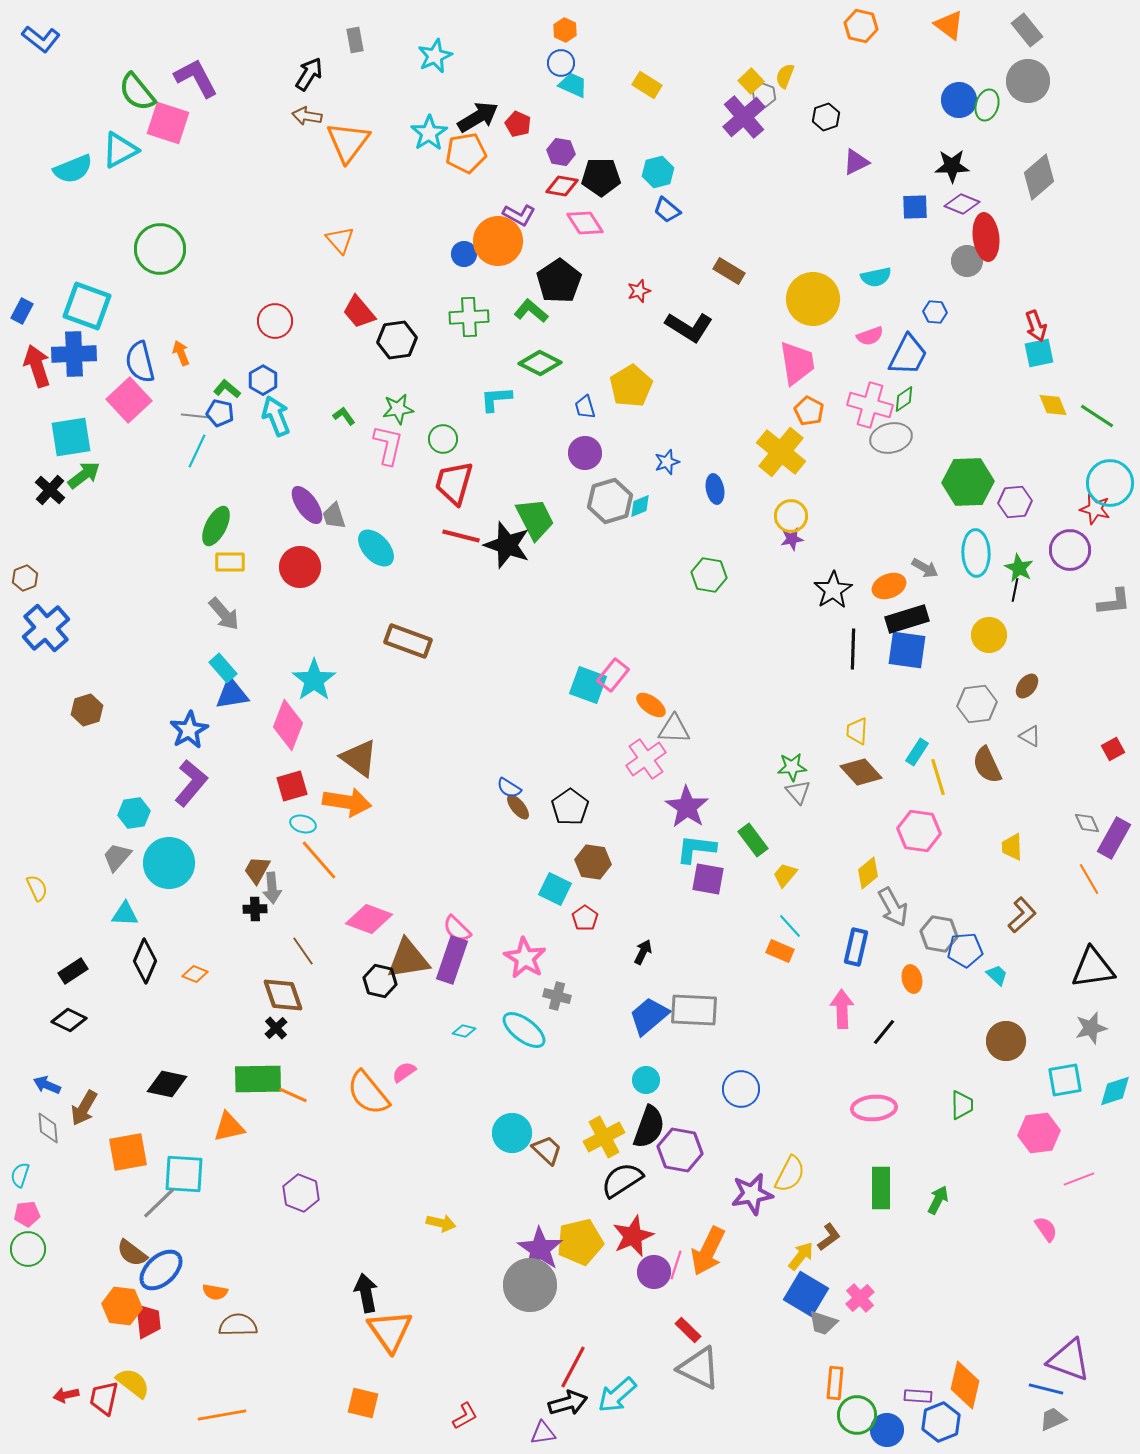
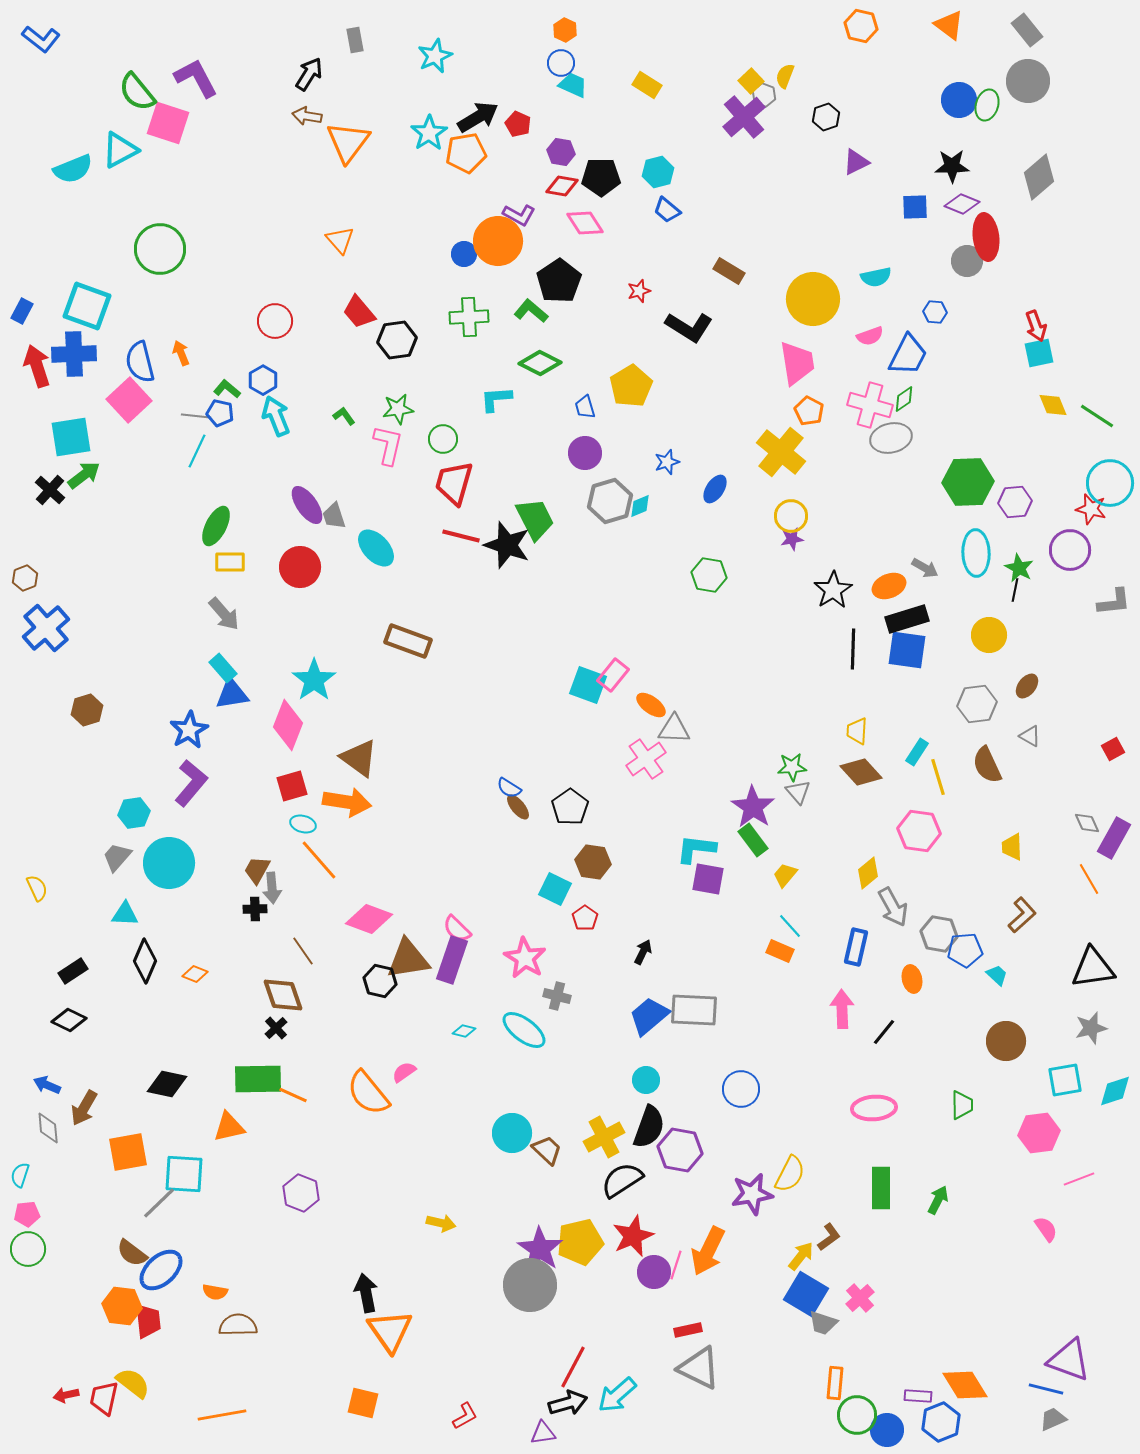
blue ellipse at (715, 489): rotated 44 degrees clockwise
red star at (1095, 509): moved 4 px left
purple star at (687, 807): moved 66 px right
red rectangle at (688, 1330): rotated 56 degrees counterclockwise
orange diamond at (965, 1385): rotated 45 degrees counterclockwise
